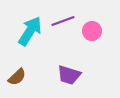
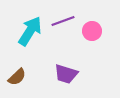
purple trapezoid: moved 3 px left, 1 px up
